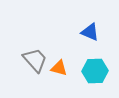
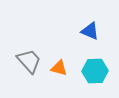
blue triangle: moved 1 px up
gray trapezoid: moved 6 px left, 1 px down
